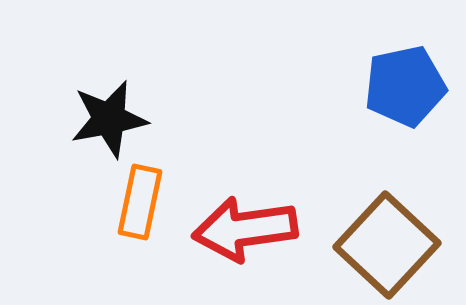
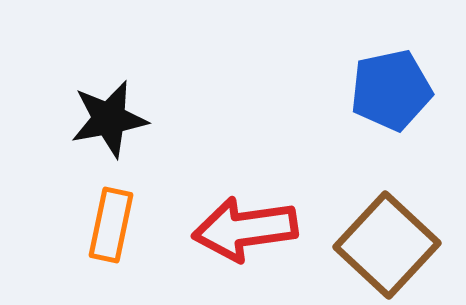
blue pentagon: moved 14 px left, 4 px down
orange rectangle: moved 29 px left, 23 px down
